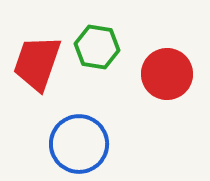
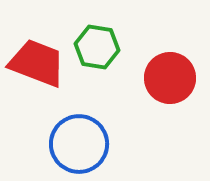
red trapezoid: rotated 92 degrees clockwise
red circle: moved 3 px right, 4 px down
